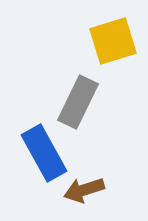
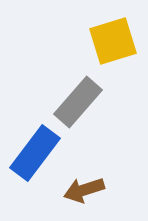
gray rectangle: rotated 15 degrees clockwise
blue rectangle: moved 9 px left; rotated 66 degrees clockwise
